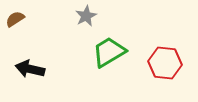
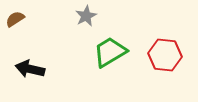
green trapezoid: moved 1 px right
red hexagon: moved 8 px up
